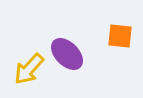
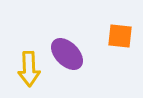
yellow arrow: rotated 44 degrees counterclockwise
